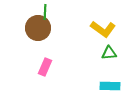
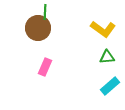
green triangle: moved 2 px left, 4 px down
cyan rectangle: rotated 42 degrees counterclockwise
